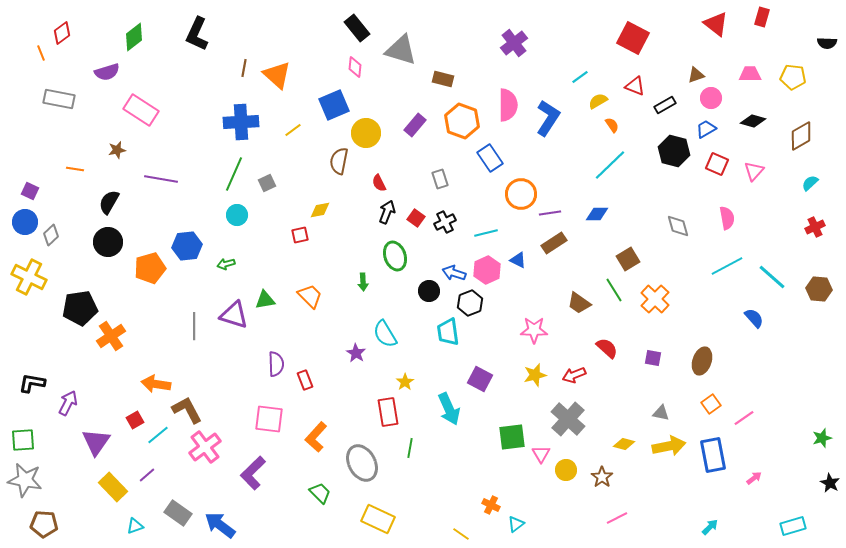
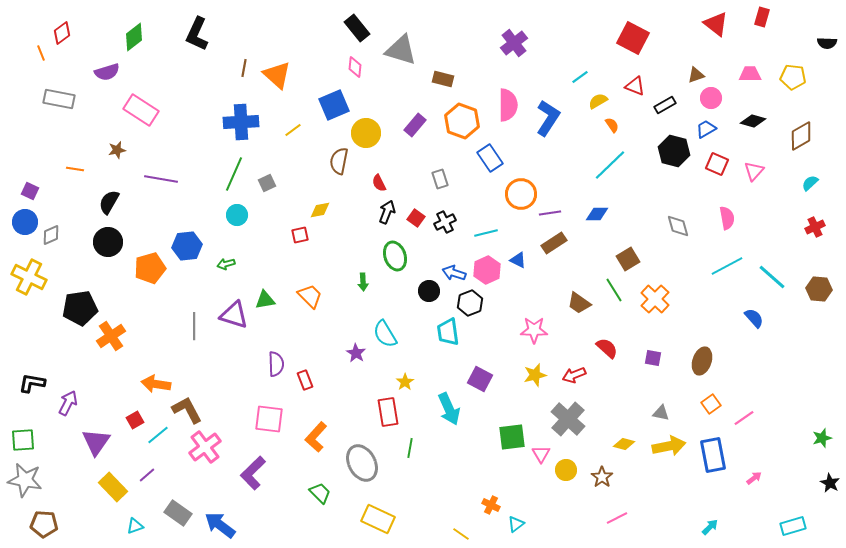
gray diamond at (51, 235): rotated 20 degrees clockwise
